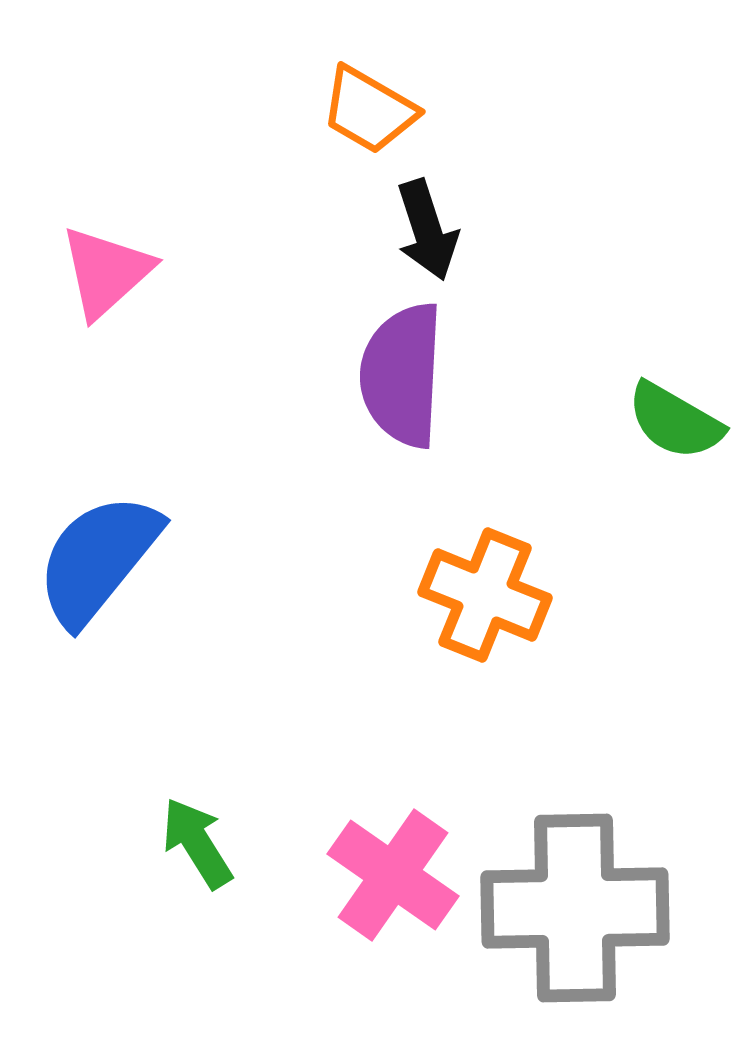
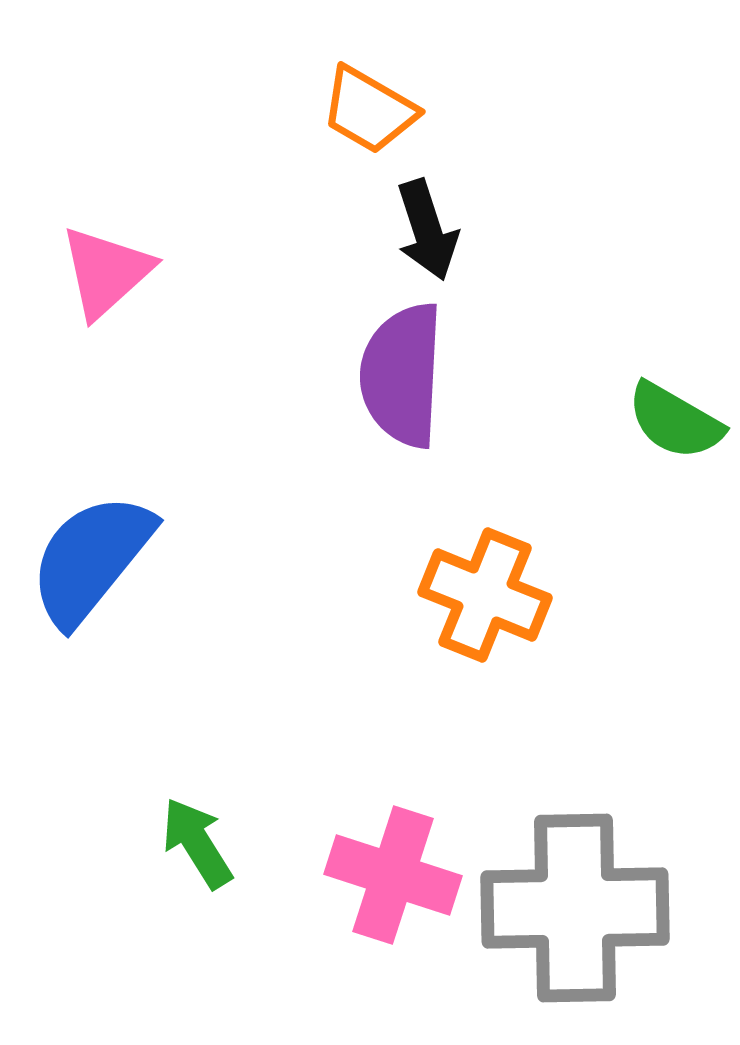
blue semicircle: moved 7 px left
pink cross: rotated 17 degrees counterclockwise
